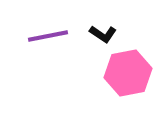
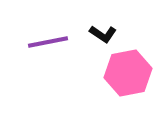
purple line: moved 6 px down
